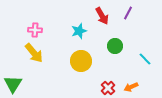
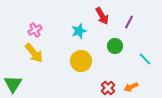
purple line: moved 1 px right, 9 px down
pink cross: rotated 32 degrees counterclockwise
